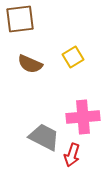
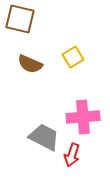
brown square: rotated 20 degrees clockwise
